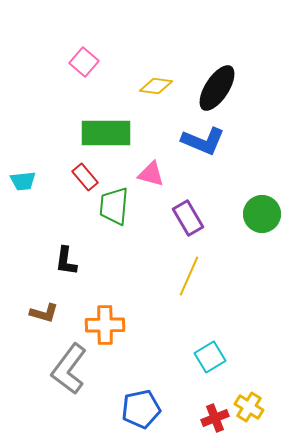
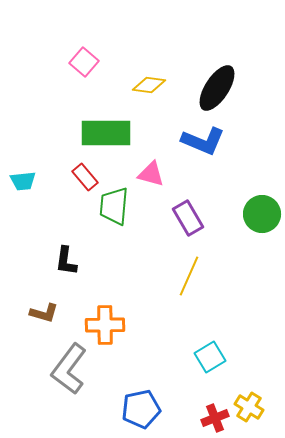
yellow diamond: moved 7 px left, 1 px up
